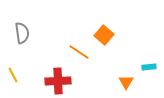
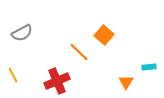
gray semicircle: rotated 70 degrees clockwise
orange line: rotated 10 degrees clockwise
red cross: moved 1 px left; rotated 20 degrees counterclockwise
